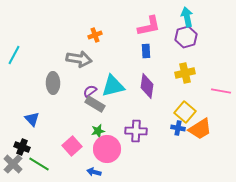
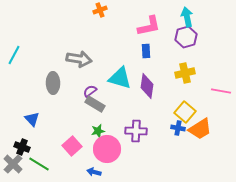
orange cross: moved 5 px right, 25 px up
cyan triangle: moved 7 px right, 8 px up; rotated 30 degrees clockwise
